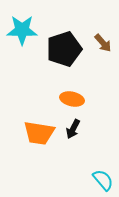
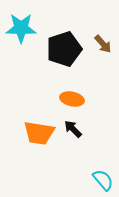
cyan star: moved 1 px left, 2 px up
brown arrow: moved 1 px down
black arrow: rotated 108 degrees clockwise
